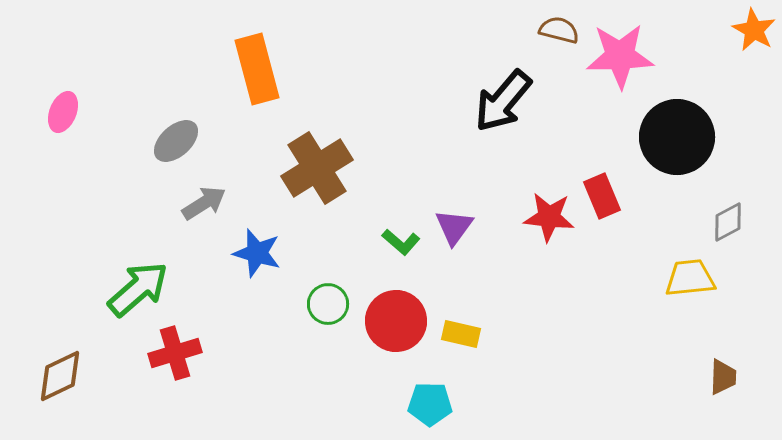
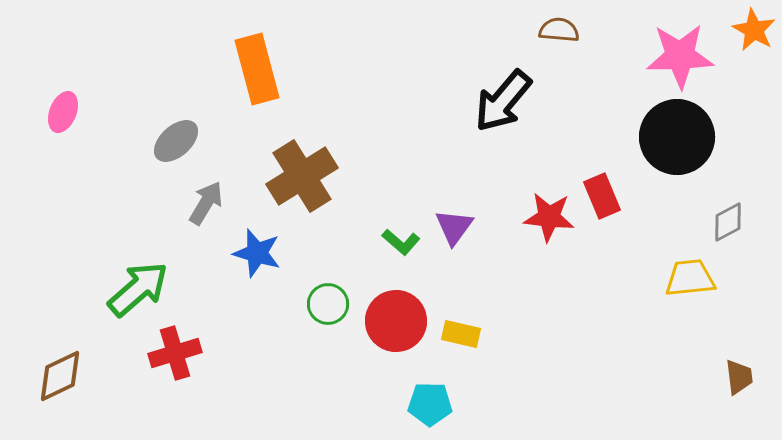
brown semicircle: rotated 9 degrees counterclockwise
pink star: moved 60 px right
brown cross: moved 15 px left, 8 px down
gray arrow: moved 2 px right; rotated 27 degrees counterclockwise
brown trapezoid: moved 16 px right; rotated 9 degrees counterclockwise
